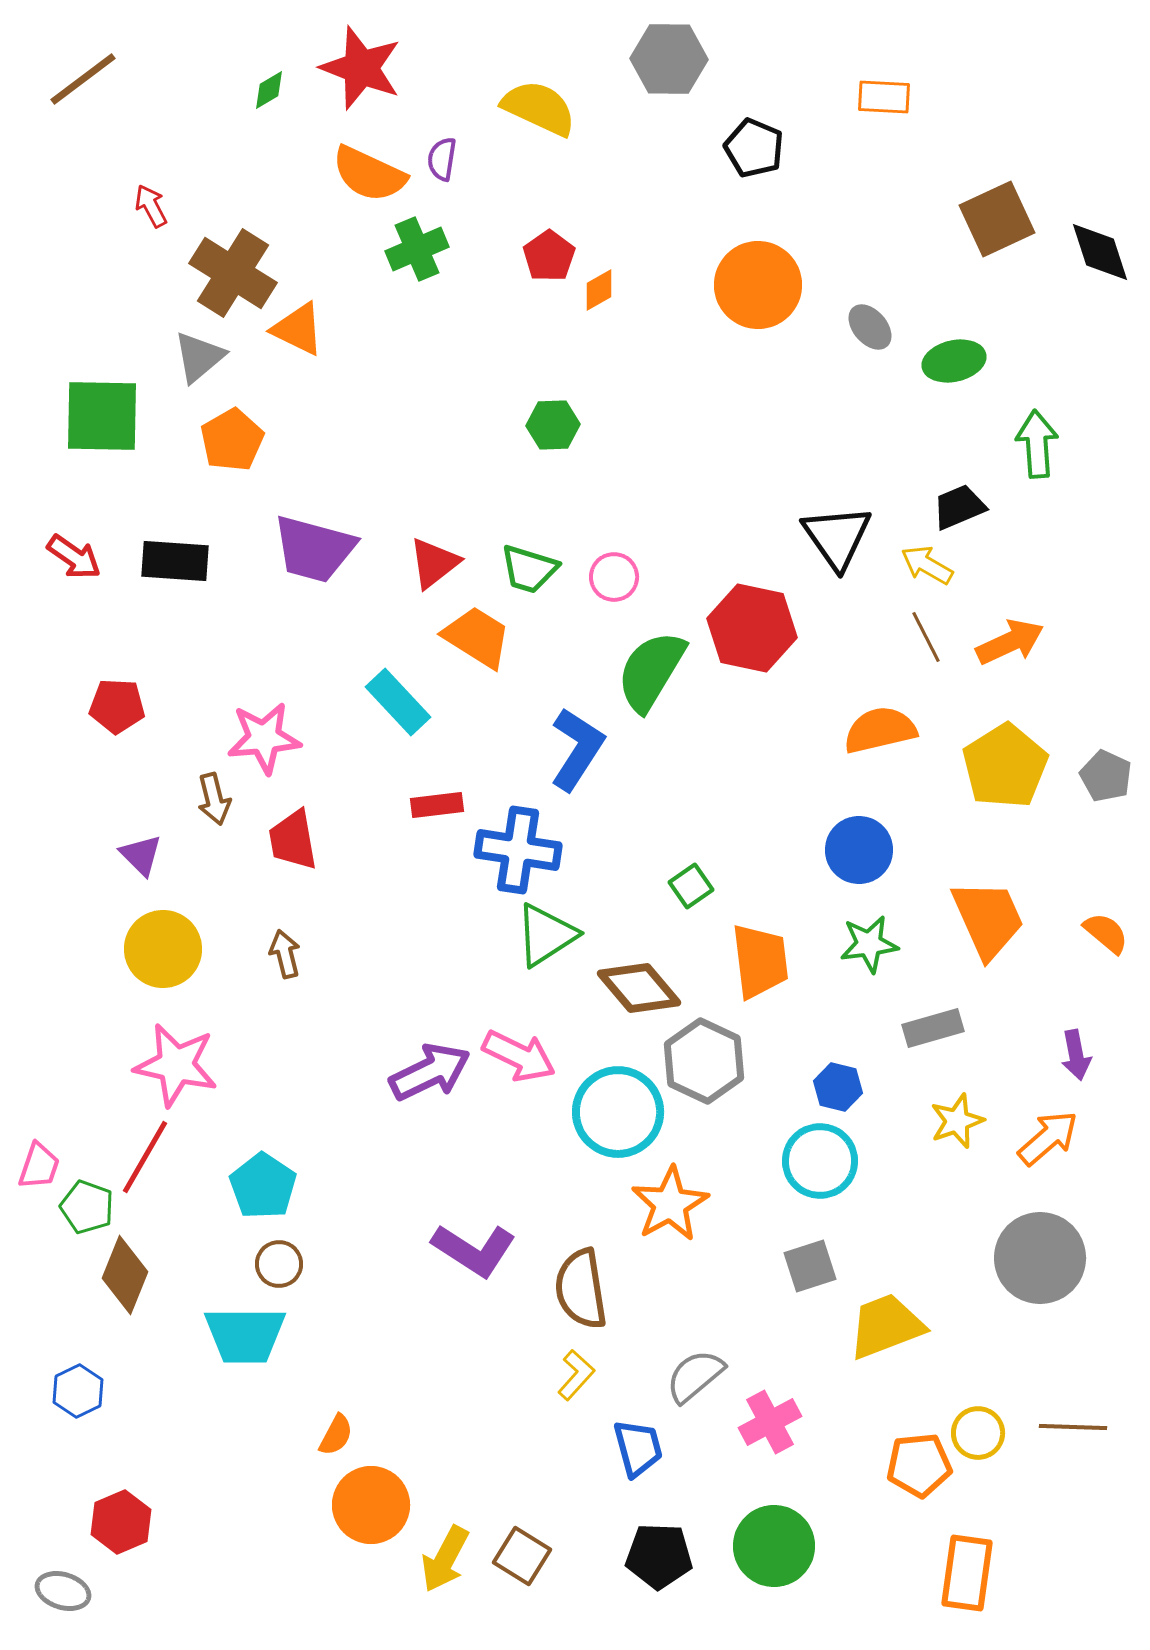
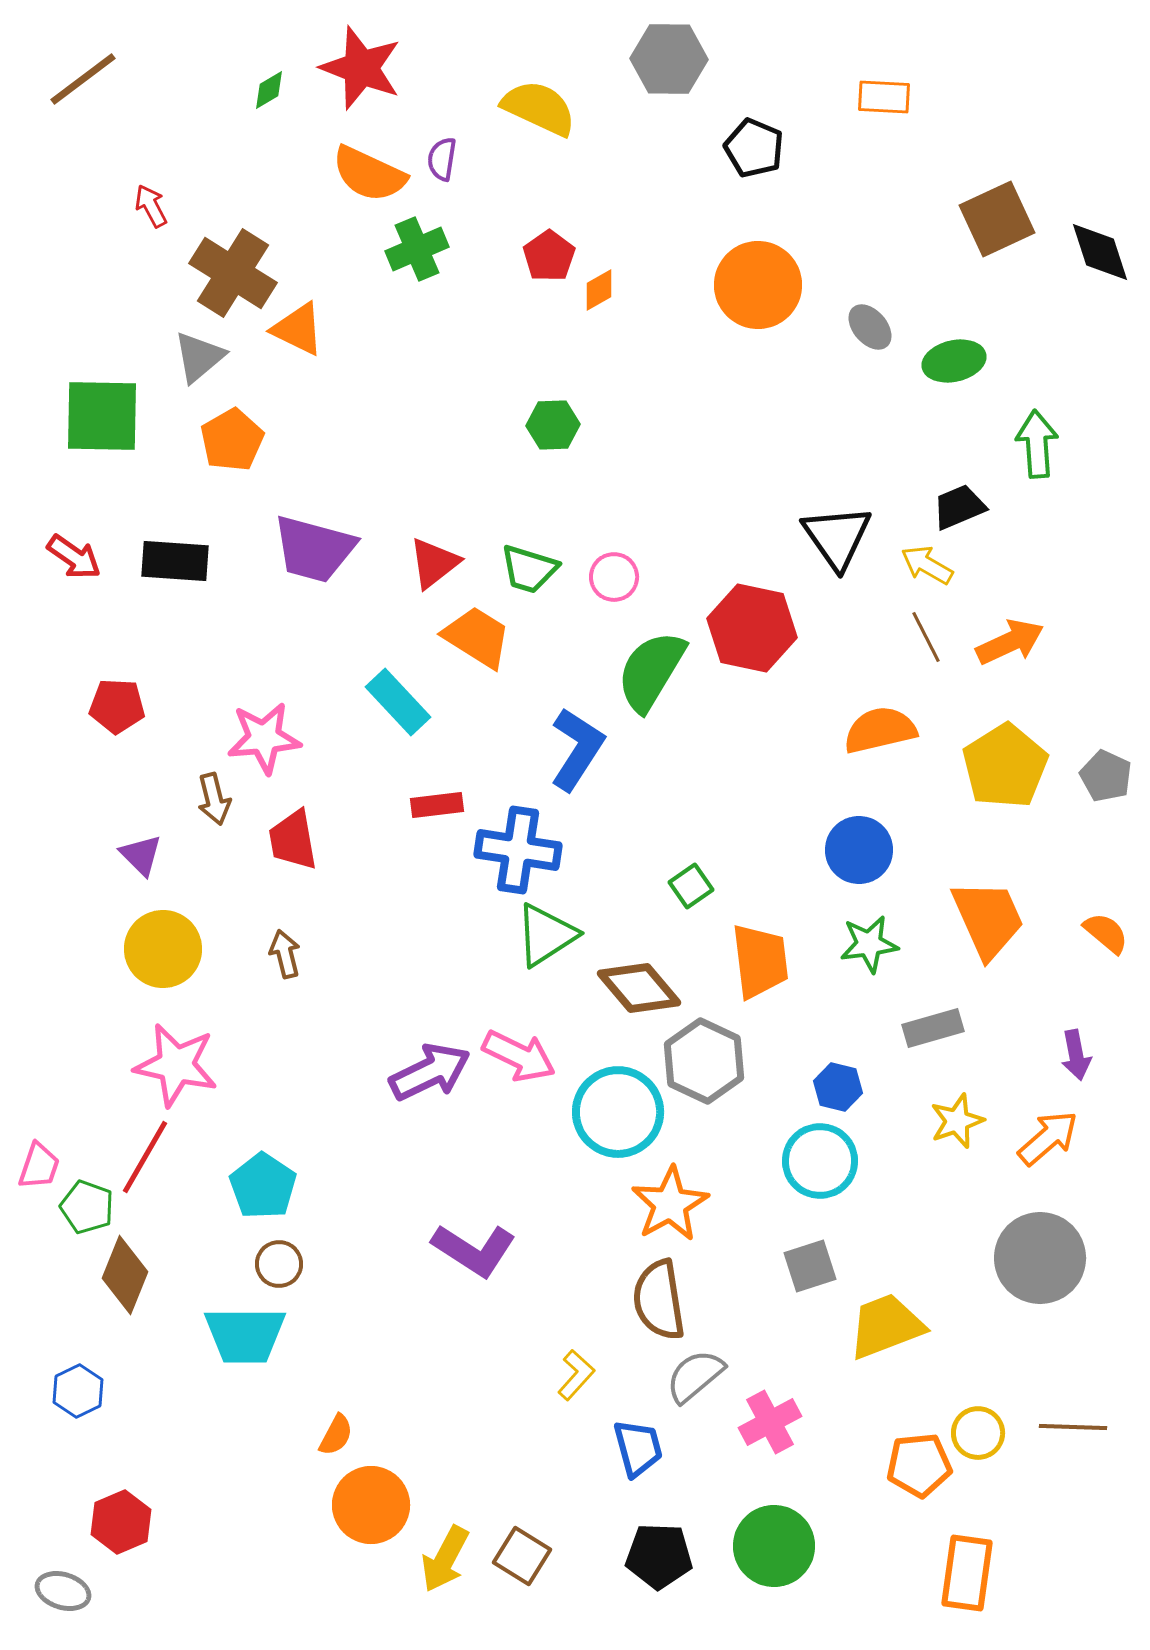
brown semicircle at (581, 1289): moved 78 px right, 11 px down
